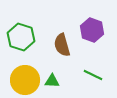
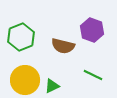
green hexagon: rotated 20 degrees clockwise
brown semicircle: moved 1 px right, 1 px down; rotated 60 degrees counterclockwise
green triangle: moved 5 px down; rotated 28 degrees counterclockwise
